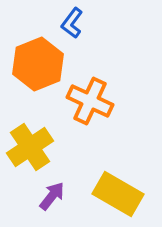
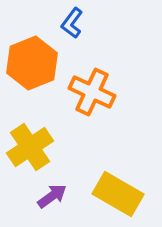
orange hexagon: moved 6 px left, 1 px up
orange cross: moved 2 px right, 9 px up
purple arrow: rotated 16 degrees clockwise
